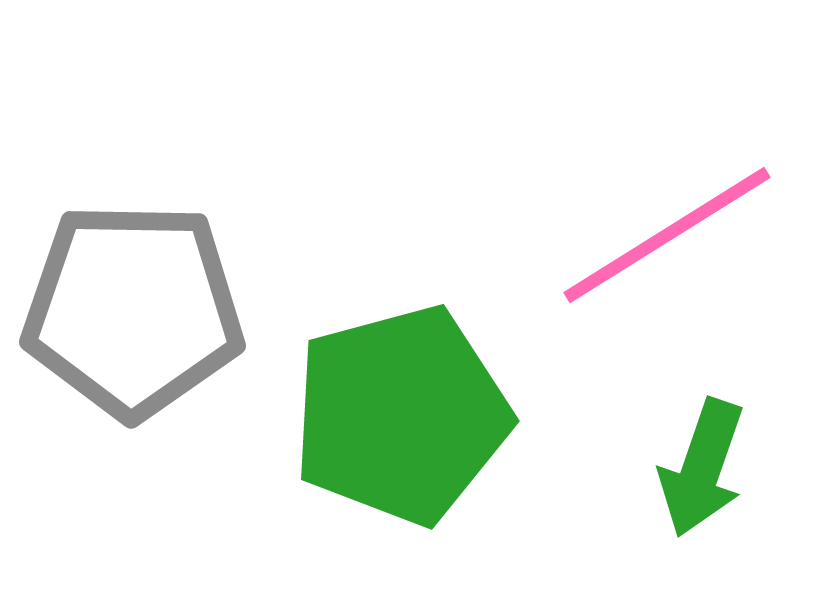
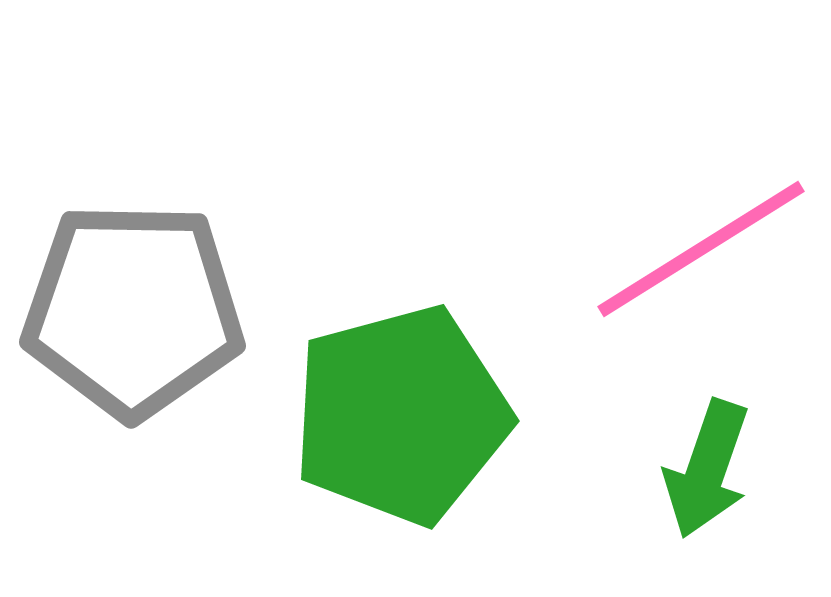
pink line: moved 34 px right, 14 px down
green arrow: moved 5 px right, 1 px down
